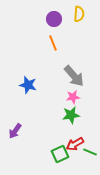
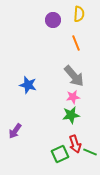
purple circle: moved 1 px left, 1 px down
orange line: moved 23 px right
red arrow: rotated 78 degrees counterclockwise
